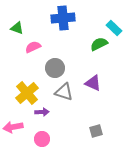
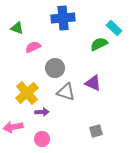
gray triangle: moved 2 px right
